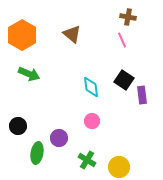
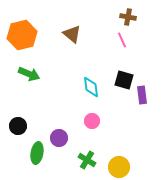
orange hexagon: rotated 16 degrees clockwise
black square: rotated 18 degrees counterclockwise
